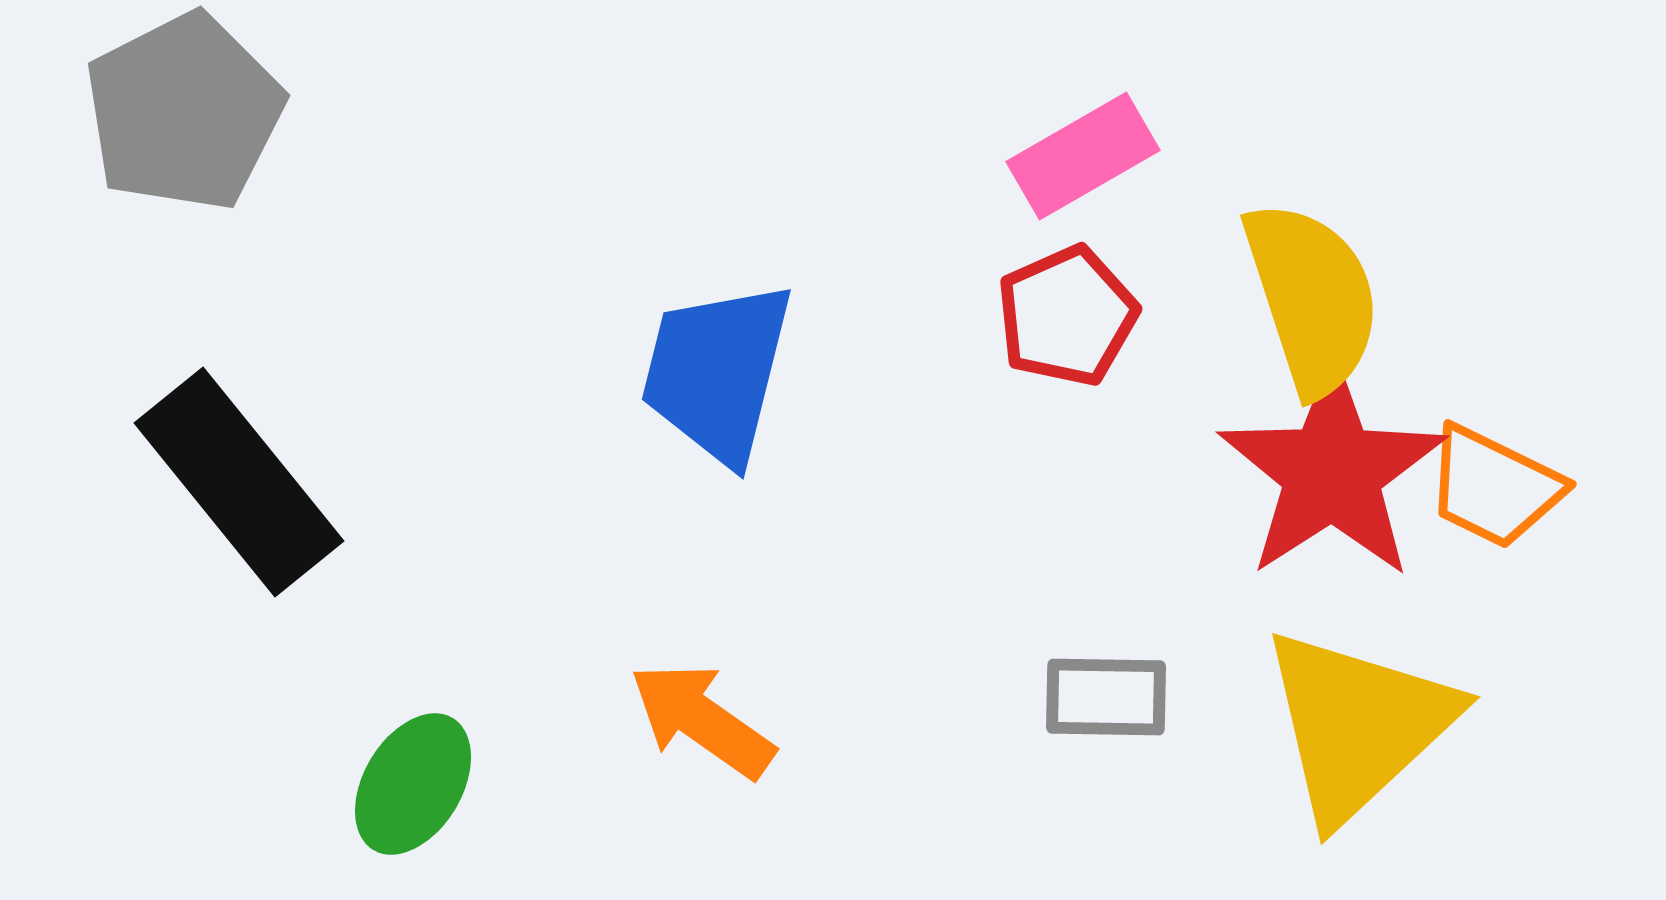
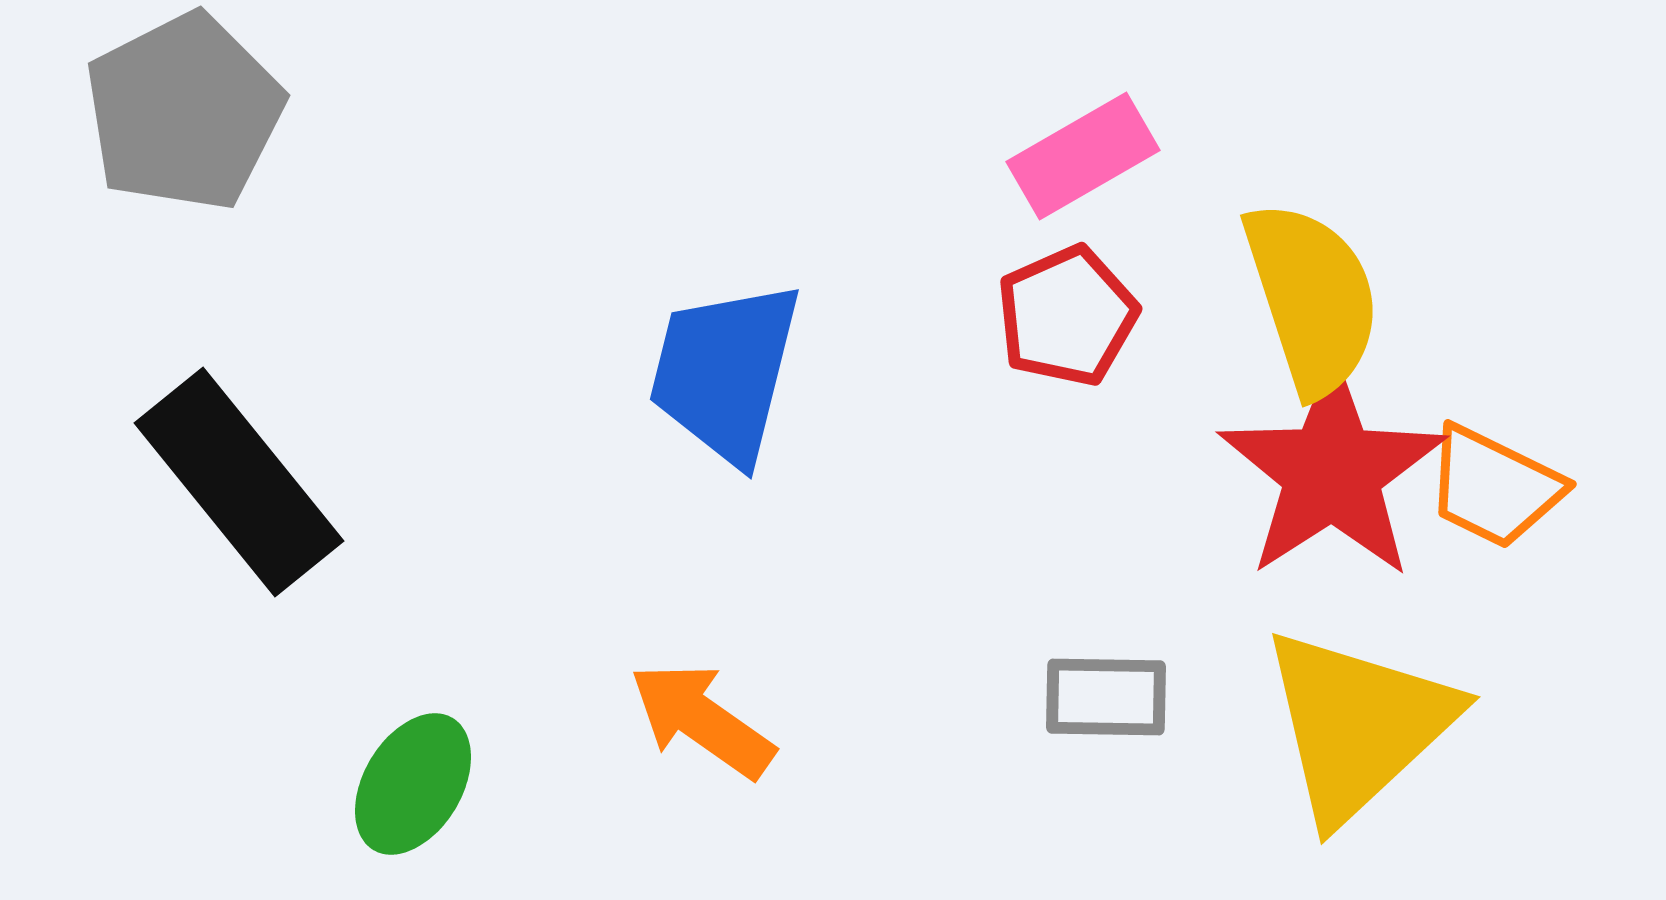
blue trapezoid: moved 8 px right
